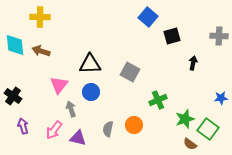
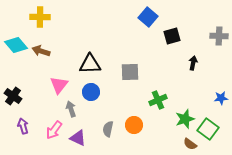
cyan diamond: moved 1 px right; rotated 35 degrees counterclockwise
gray square: rotated 30 degrees counterclockwise
purple triangle: rotated 12 degrees clockwise
